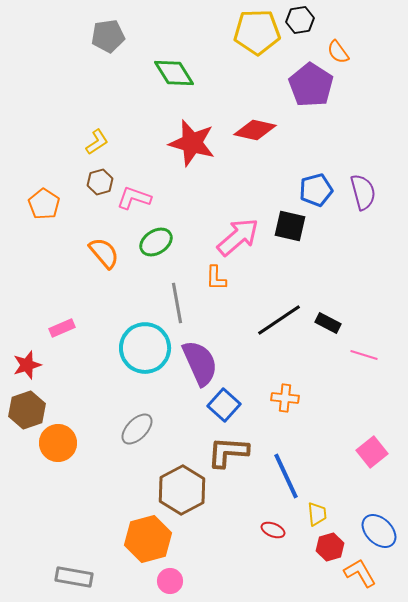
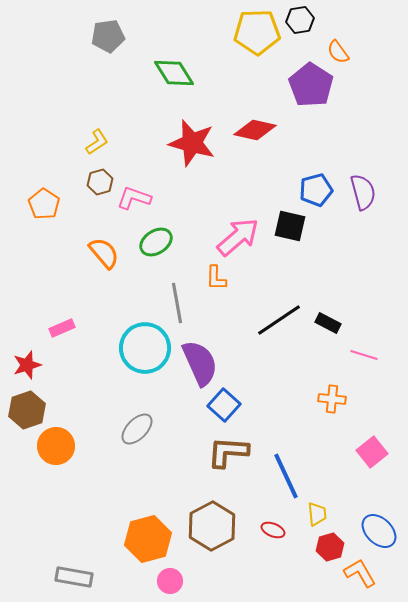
orange cross at (285, 398): moved 47 px right, 1 px down
orange circle at (58, 443): moved 2 px left, 3 px down
brown hexagon at (182, 490): moved 30 px right, 36 px down
